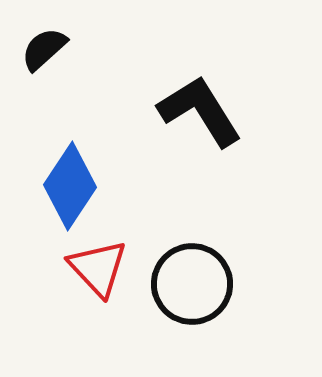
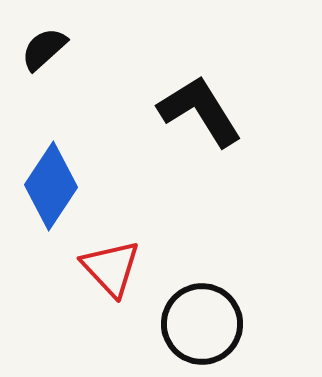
blue diamond: moved 19 px left
red triangle: moved 13 px right
black circle: moved 10 px right, 40 px down
